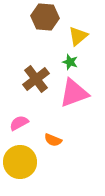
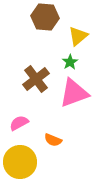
green star: rotated 21 degrees clockwise
